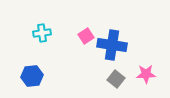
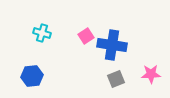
cyan cross: rotated 24 degrees clockwise
pink star: moved 5 px right
gray square: rotated 30 degrees clockwise
